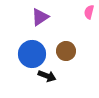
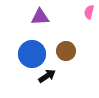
purple triangle: rotated 30 degrees clockwise
black arrow: rotated 54 degrees counterclockwise
